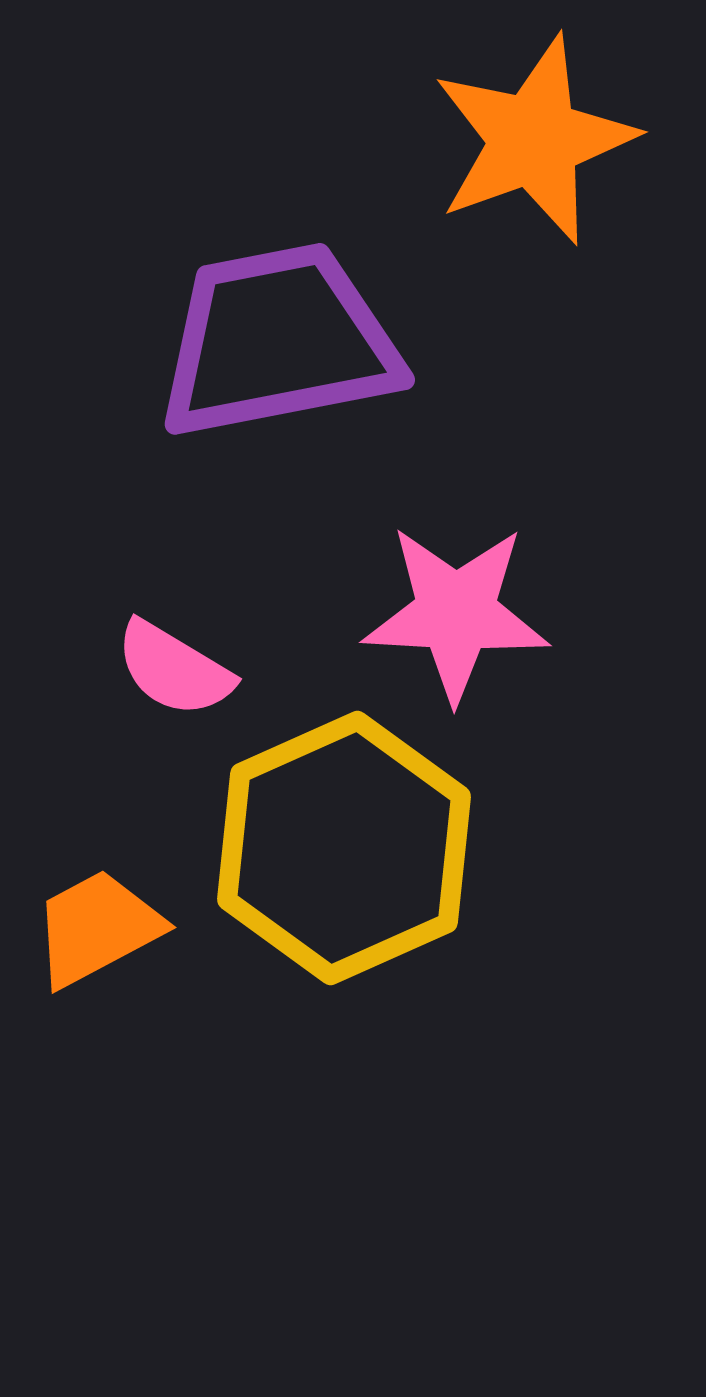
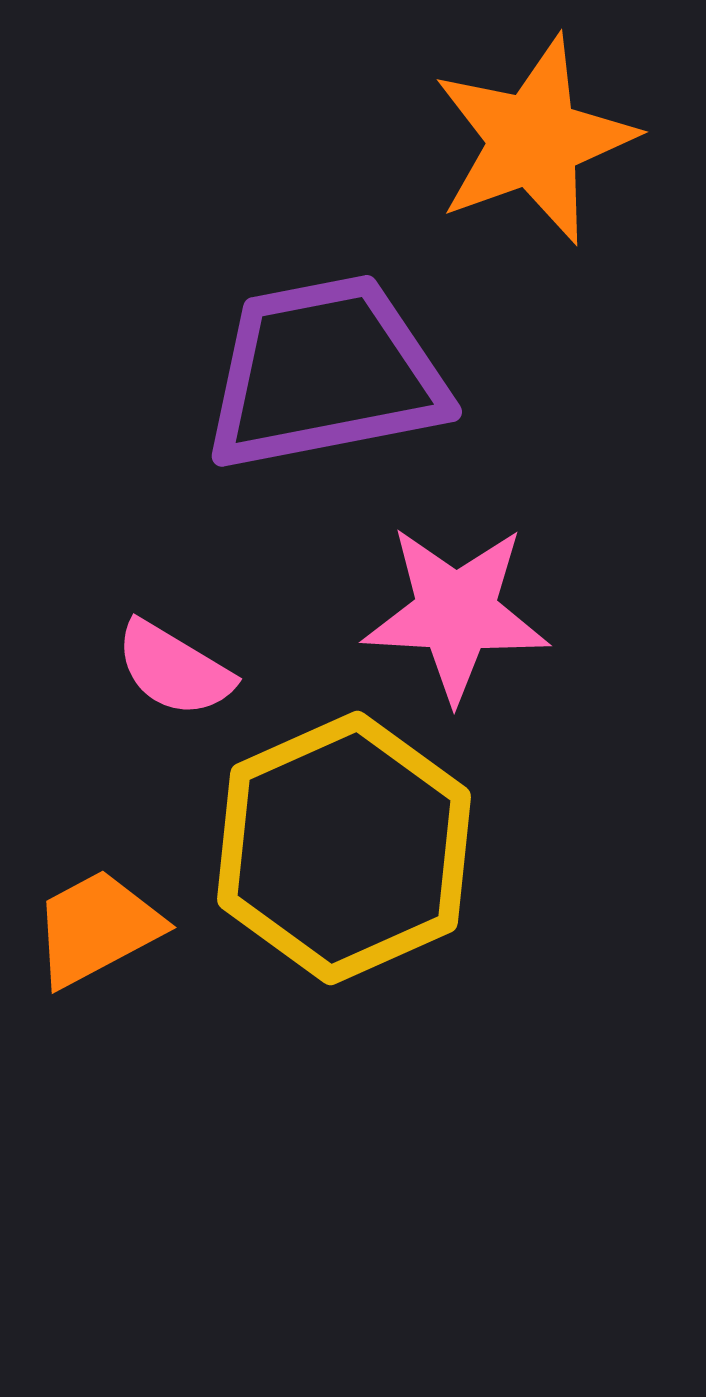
purple trapezoid: moved 47 px right, 32 px down
